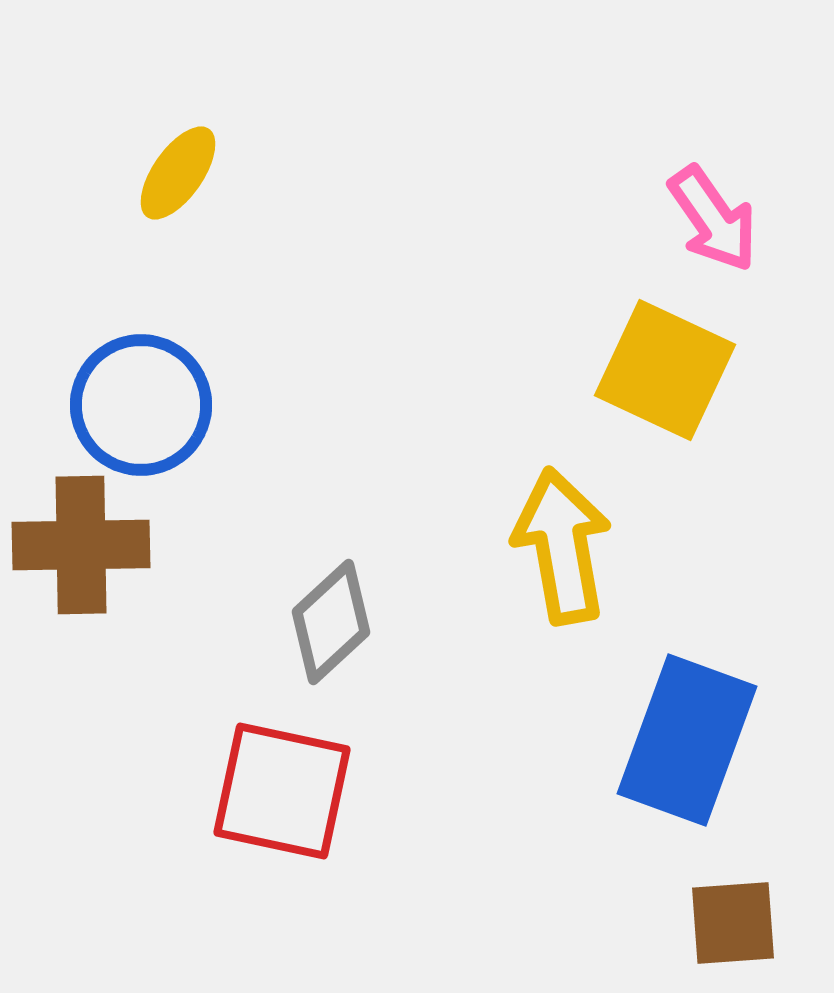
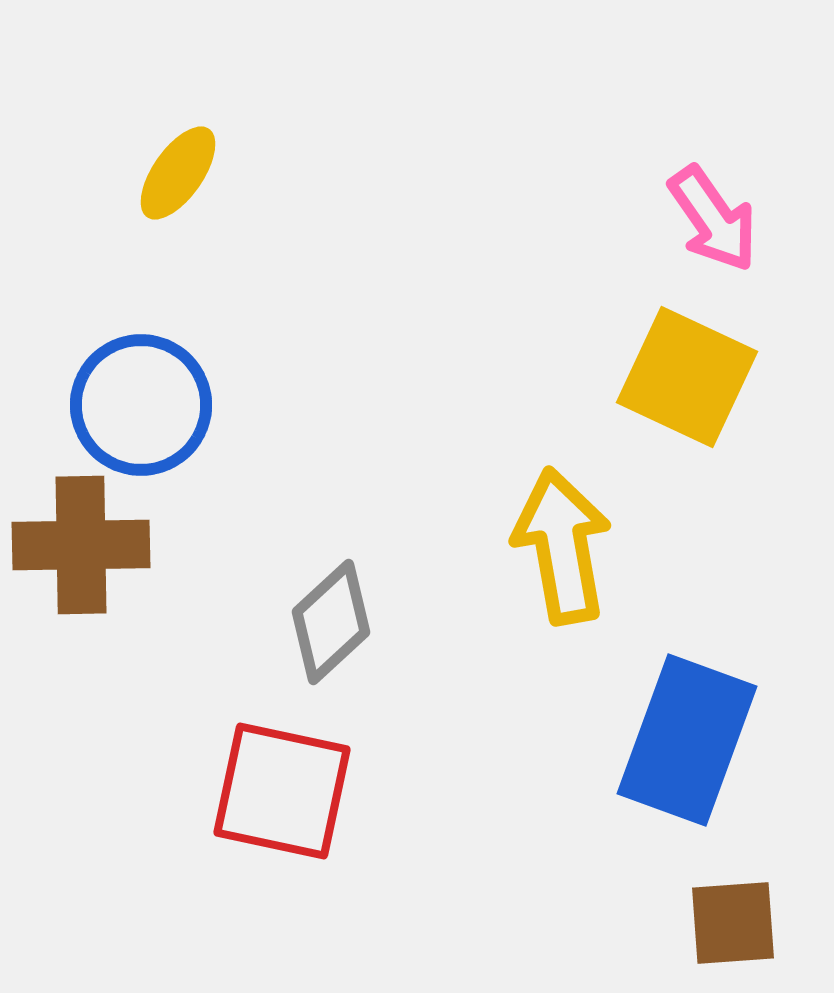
yellow square: moved 22 px right, 7 px down
